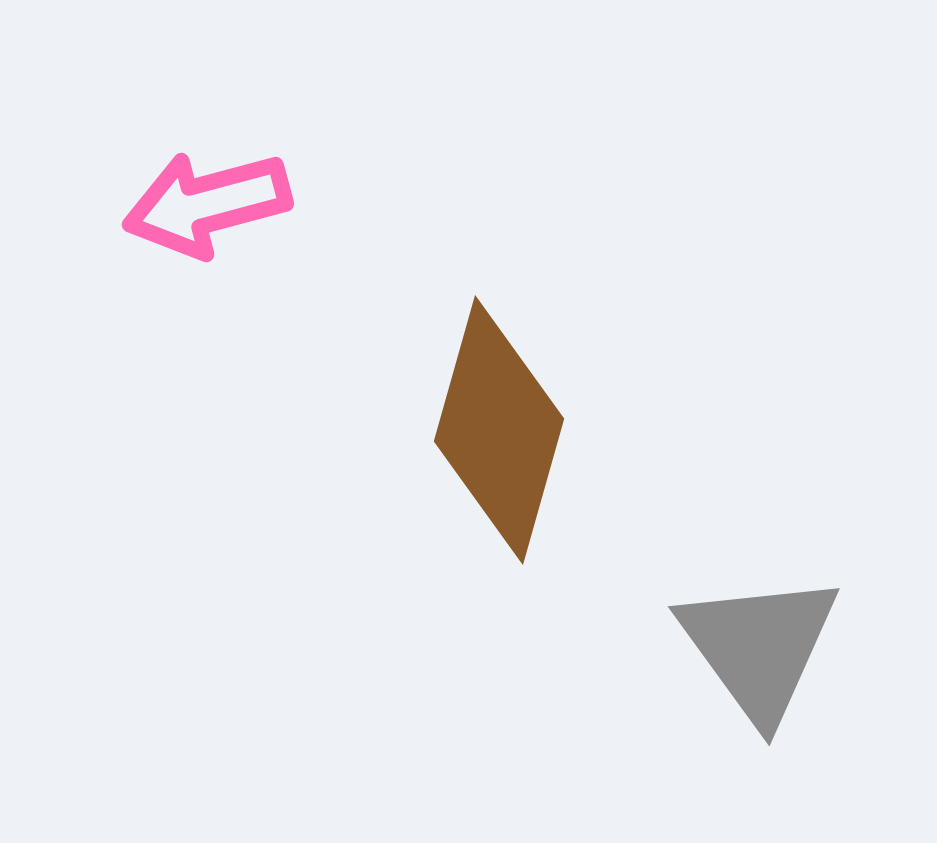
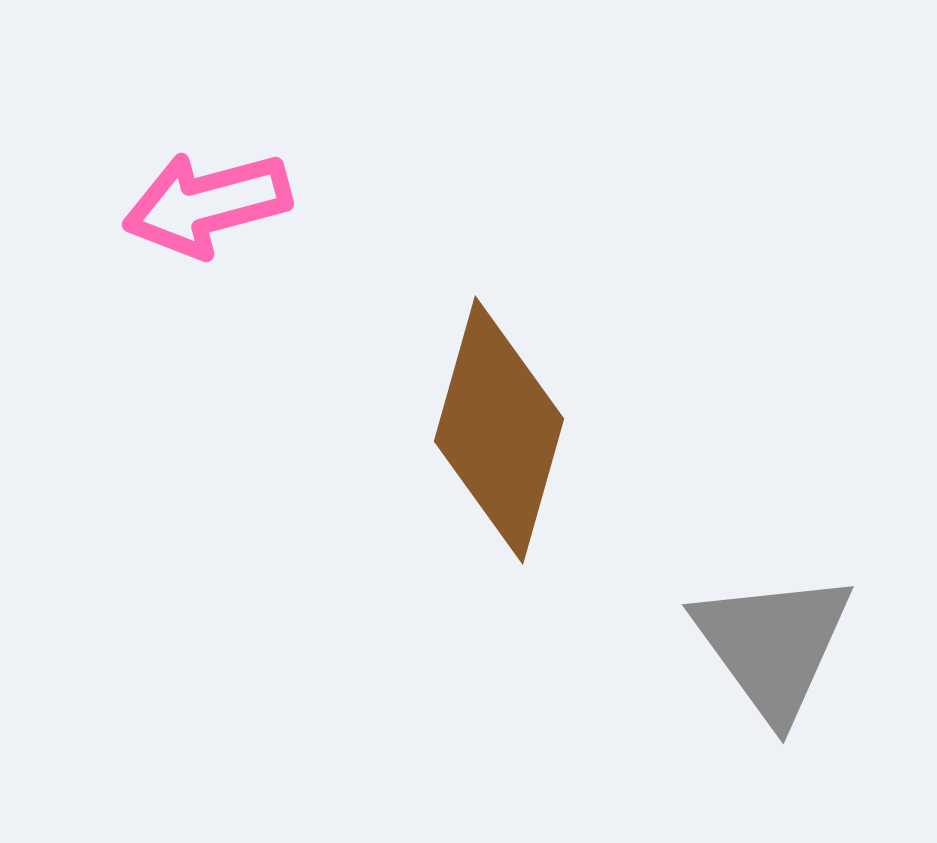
gray triangle: moved 14 px right, 2 px up
